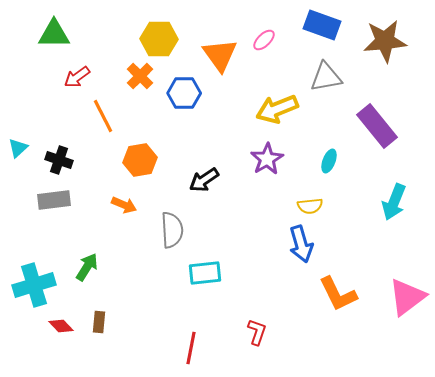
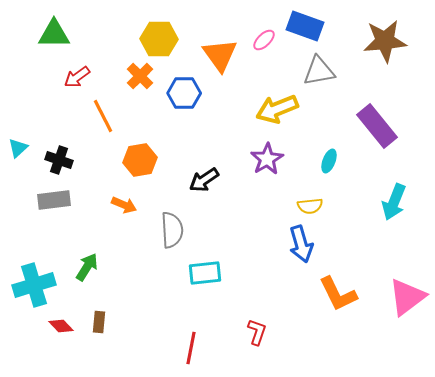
blue rectangle: moved 17 px left, 1 px down
gray triangle: moved 7 px left, 6 px up
